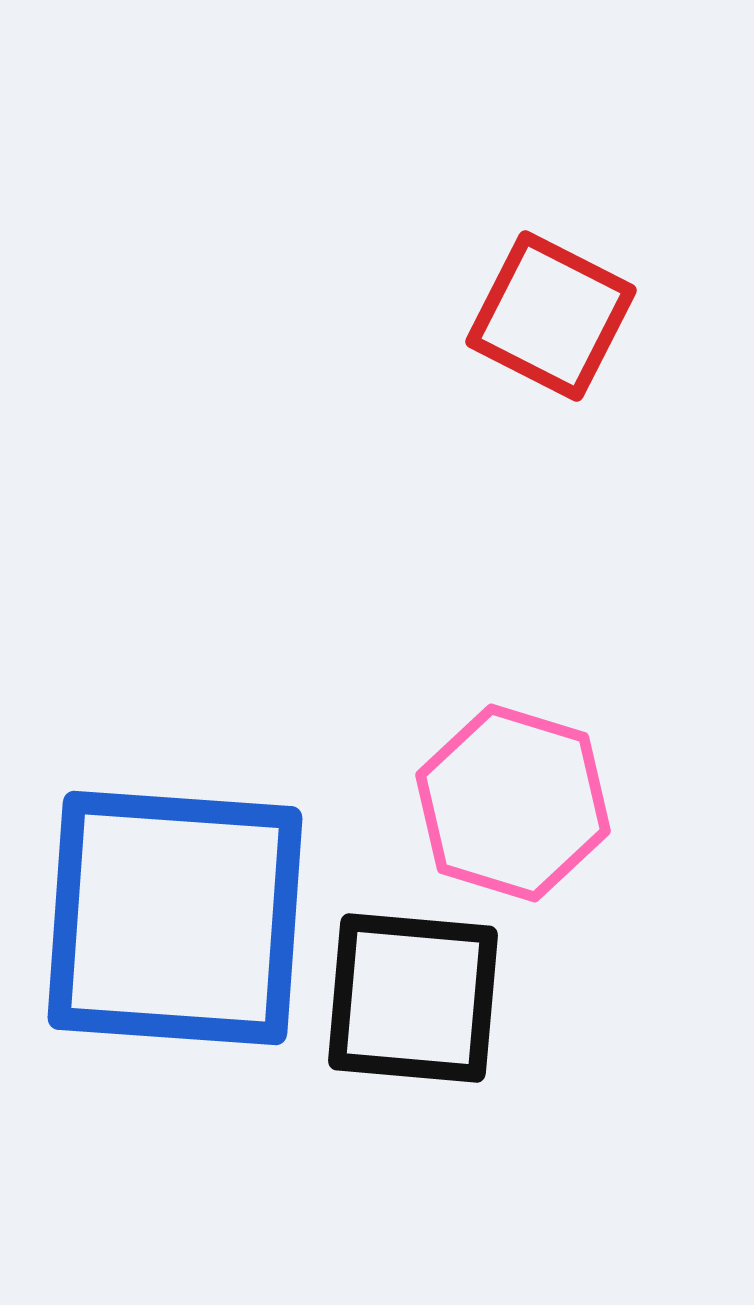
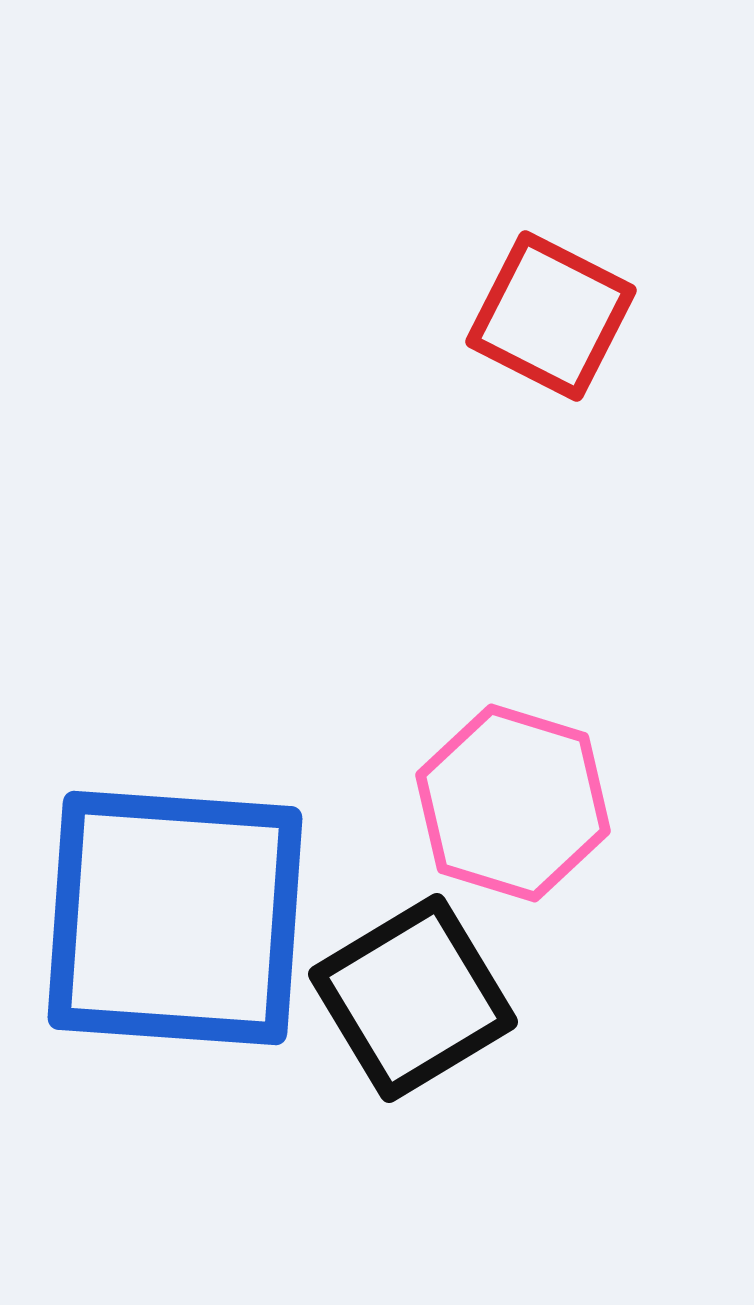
black square: rotated 36 degrees counterclockwise
